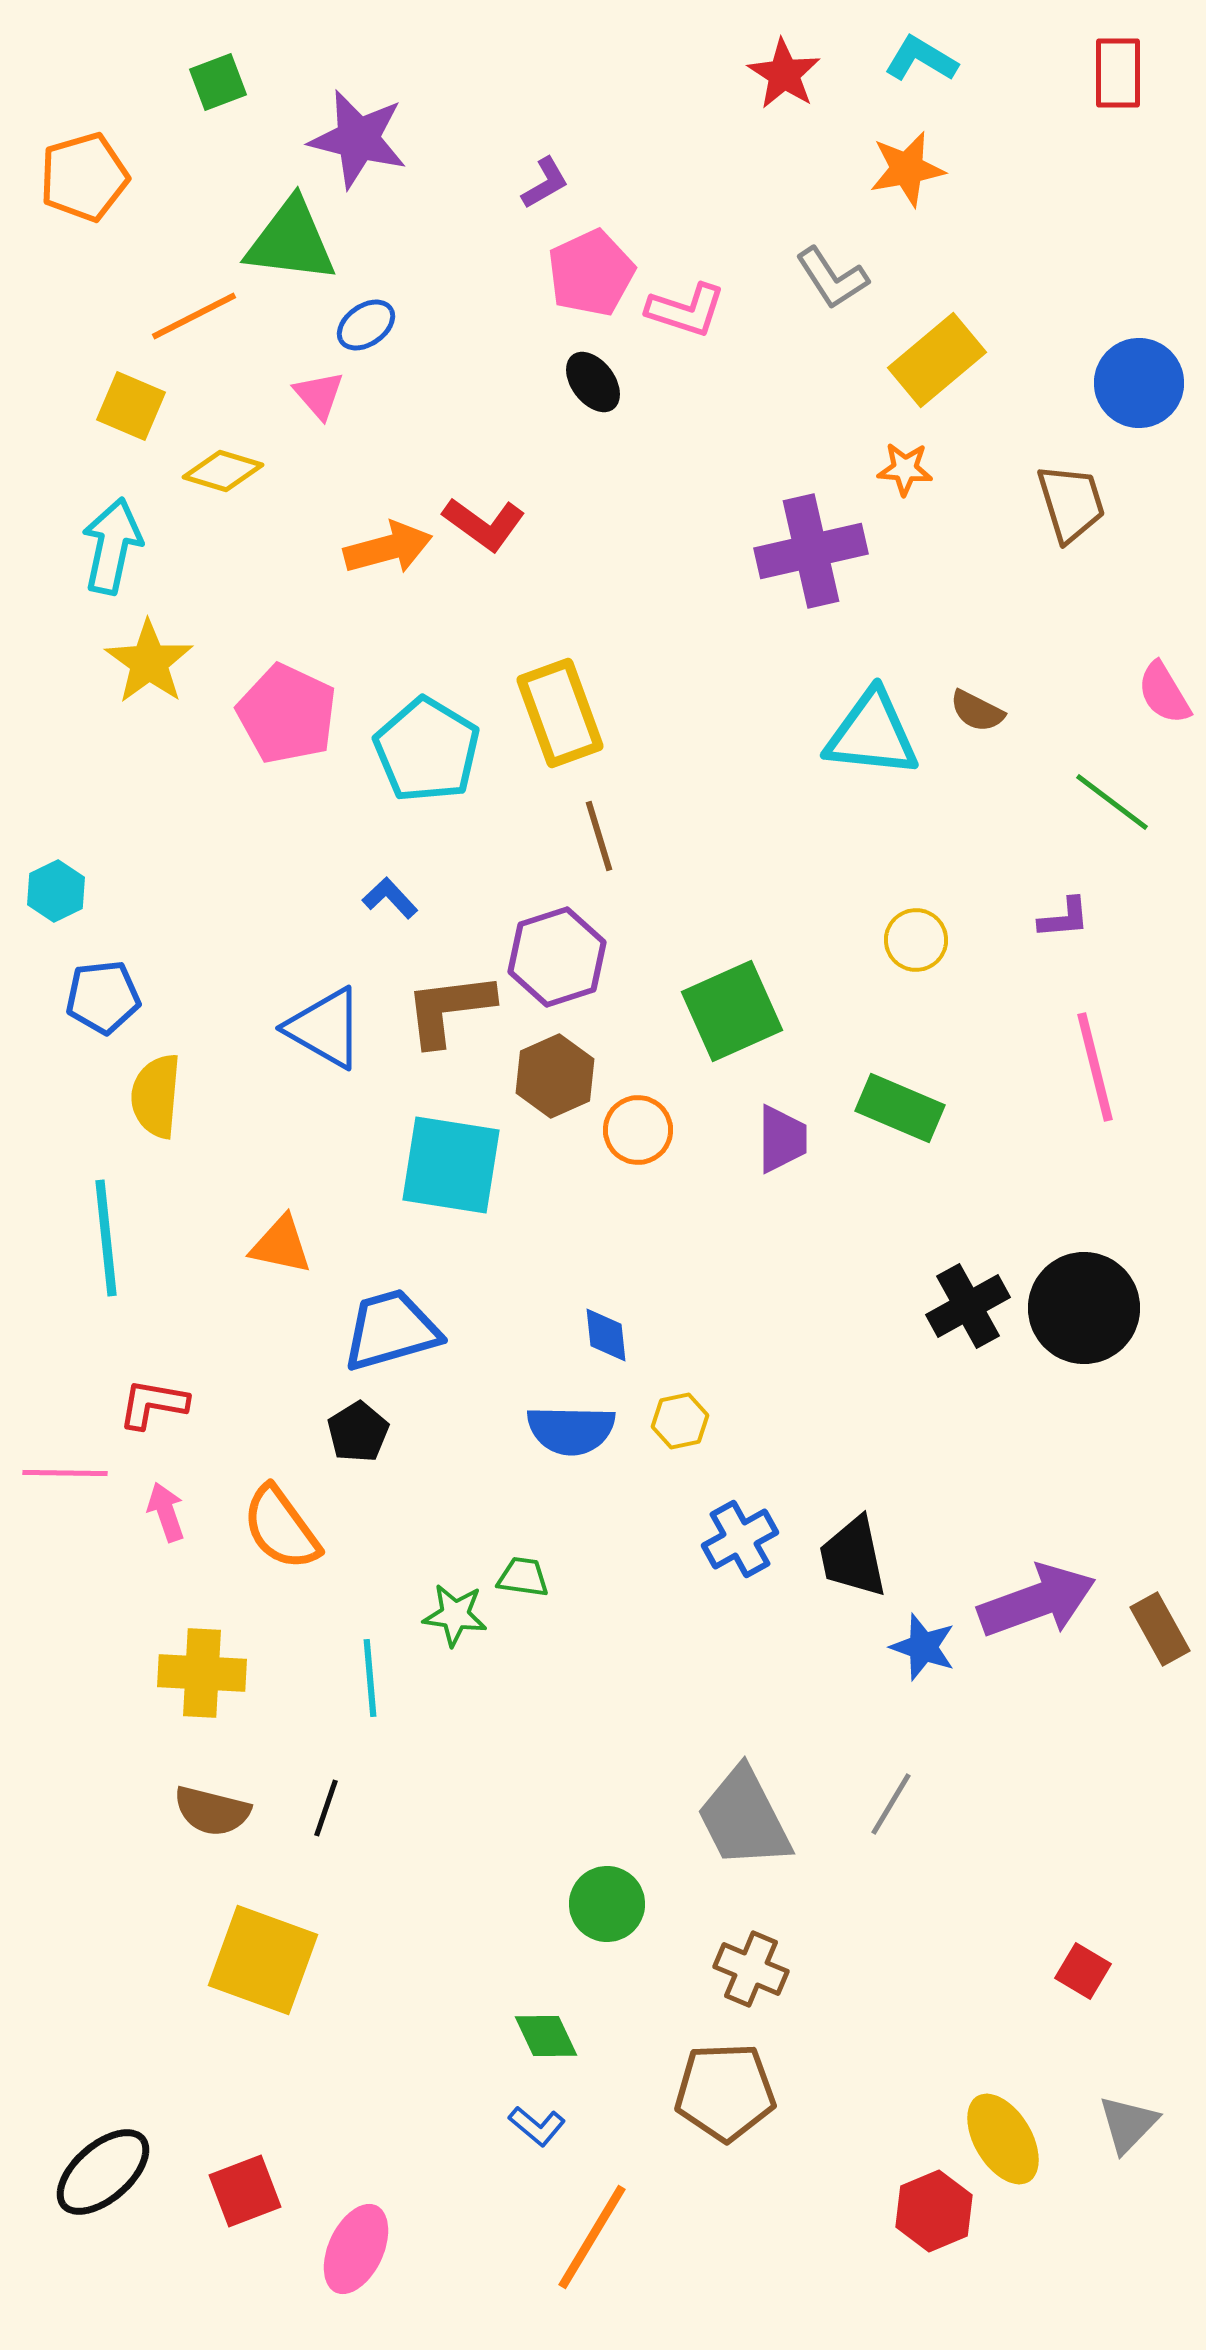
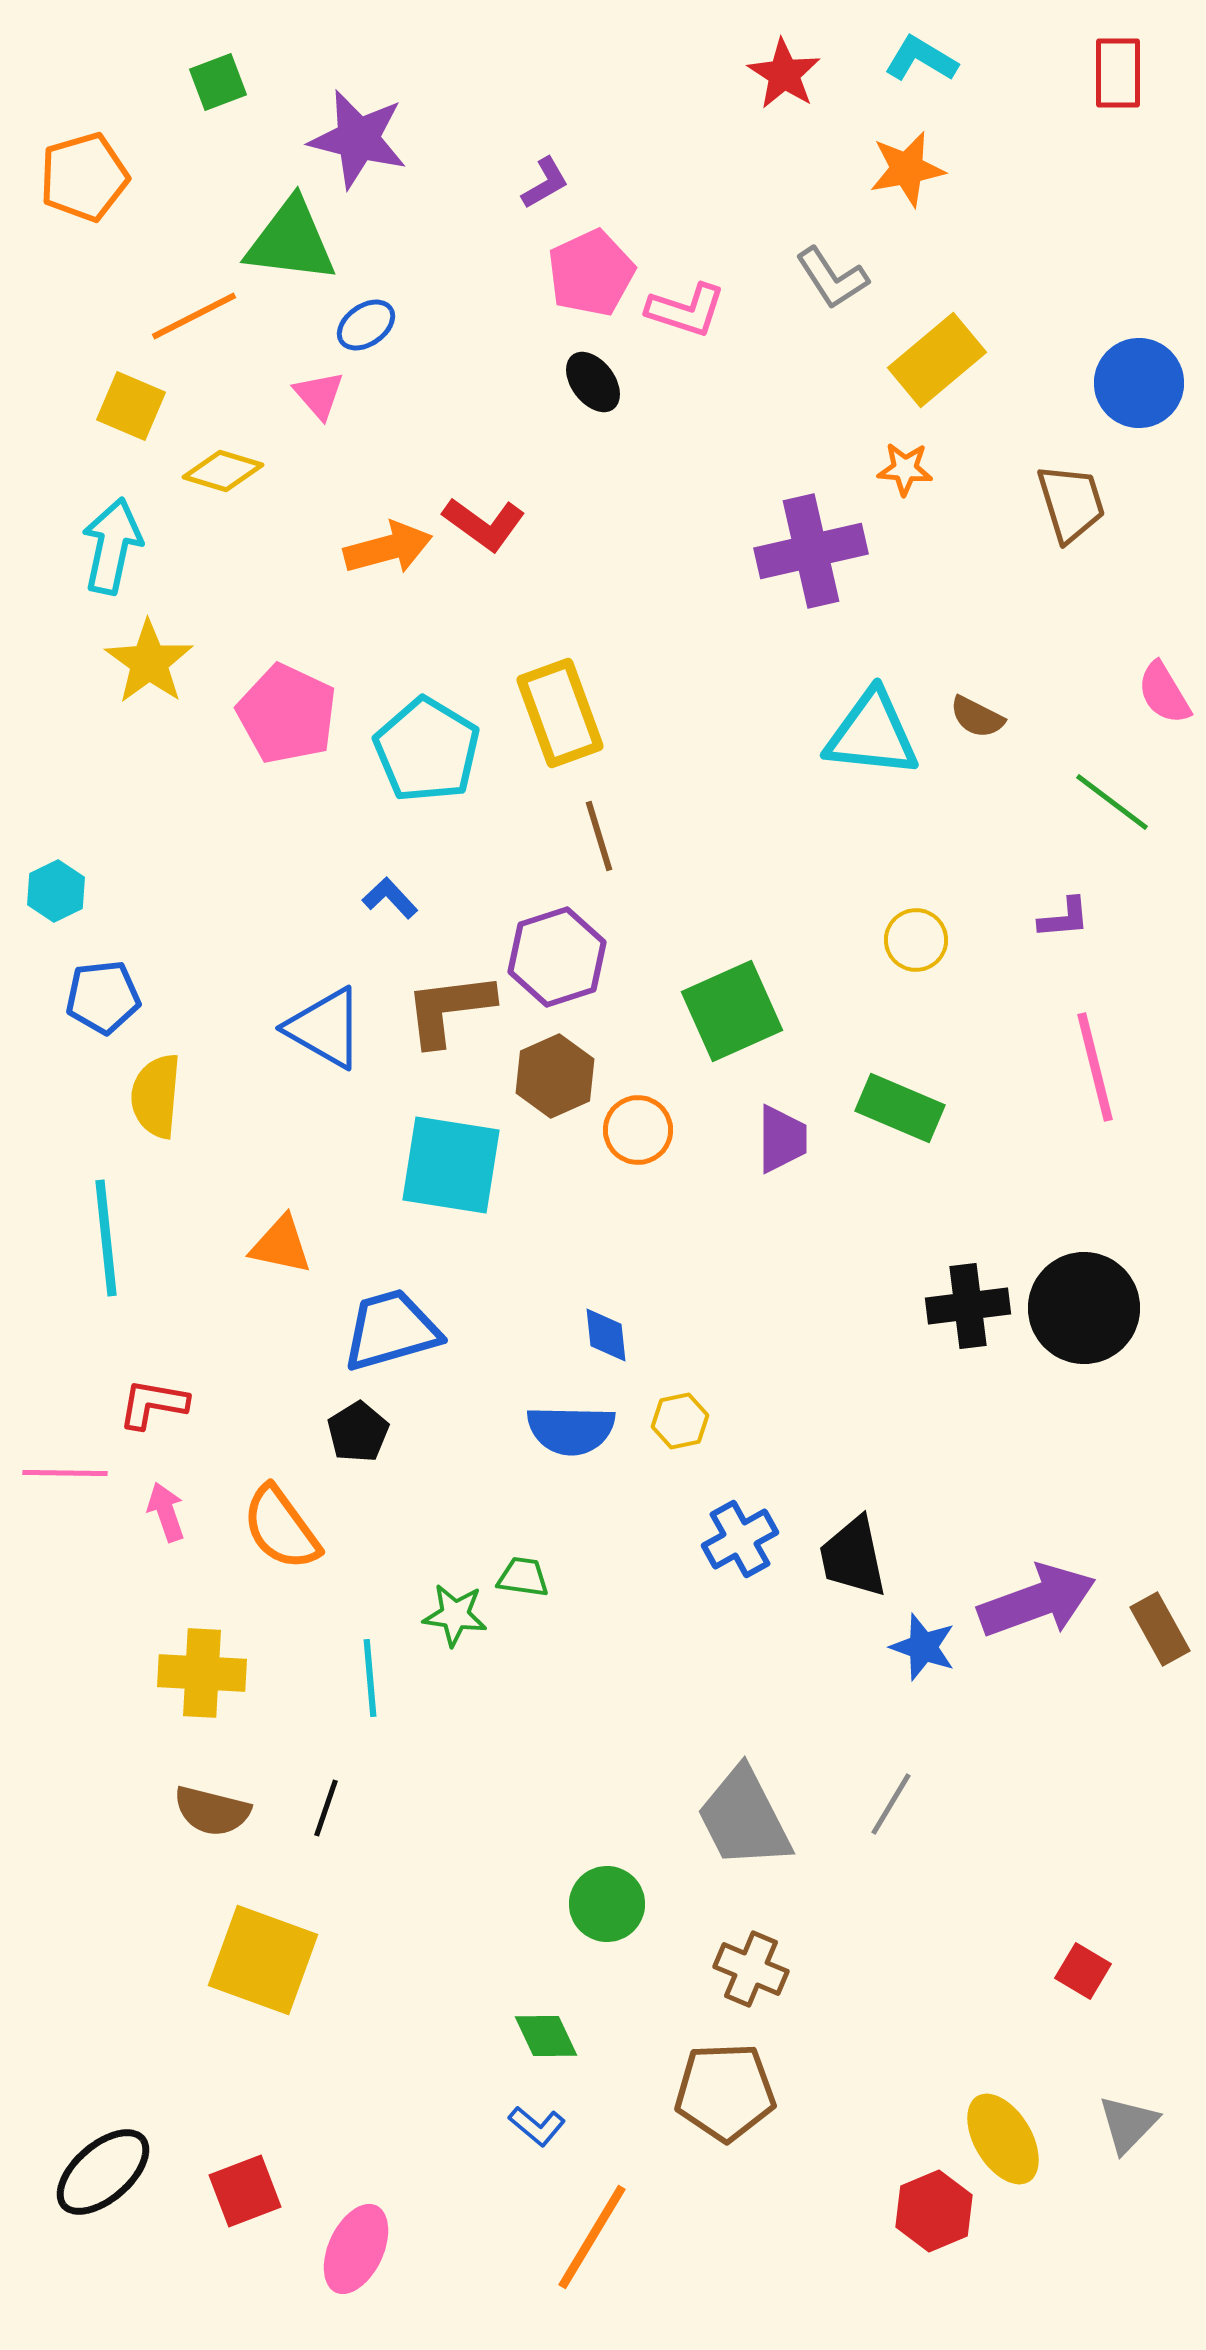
brown semicircle at (977, 711): moved 6 px down
black cross at (968, 1306): rotated 22 degrees clockwise
